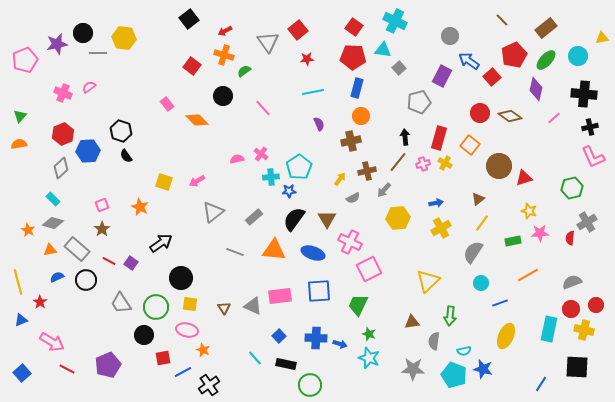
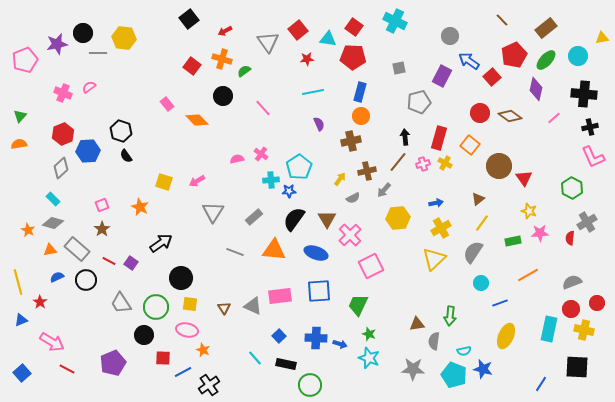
cyan triangle at (383, 50): moved 55 px left, 11 px up
orange cross at (224, 55): moved 2 px left, 4 px down
gray square at (399, 68): rotated 32 degrees clockwise
blue rectangle at (357, 88): moved 3 px right, 4 px down
cyan cross at (271, 177): moved 3 px down
red triangle at (524, 178): rotated 48 degrees counterclockwise
green hexagon at (572, 188): rotated 20 degrees counterclockwise
gray triangle at (213, 212): rotated 20 degrees counterclockwise
pink cross at (350, 242): moved 7 px up; rotated 20 degrees clockwise
blue ellipse at (313, 253): moved 3 px right
pink square at (369, 269): moved 2 px right, 3 px up
yellow triangle at (428, 281): moved 6 px right, 22 px up
red circle at (596, 305): moved 1 px right, 2 px up
brown triangle at (412, 322): moved 5 px right, 2 px down
red square at (163, 358): rotated 14 degrees clockwise
purple pentagon at (108, 365): moved 5 px right, 2 px up
